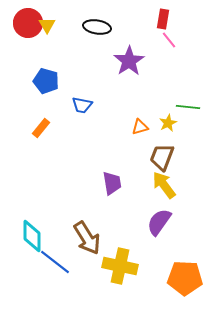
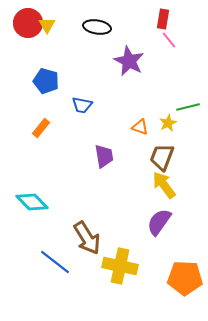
purple star: rotated 12 degrees counterclockwise
green line: rotated 20 degrees counterclockwise
orange triangle: rotated 36 degrees clockwise
purple trapezoid: moved 8 px left, 27 px up
cyan diamond: moved 34 px up; rotated 44 degrees counterclockwise
